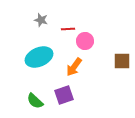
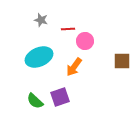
purple square: moved 4 px left, 2 px down
